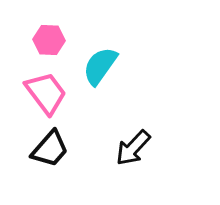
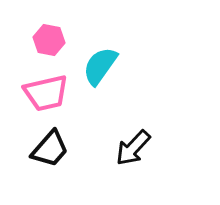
pink hexagon: rotated 8 degrees clockwise
pink trapezoid: rotated 114 degrees clockwise
